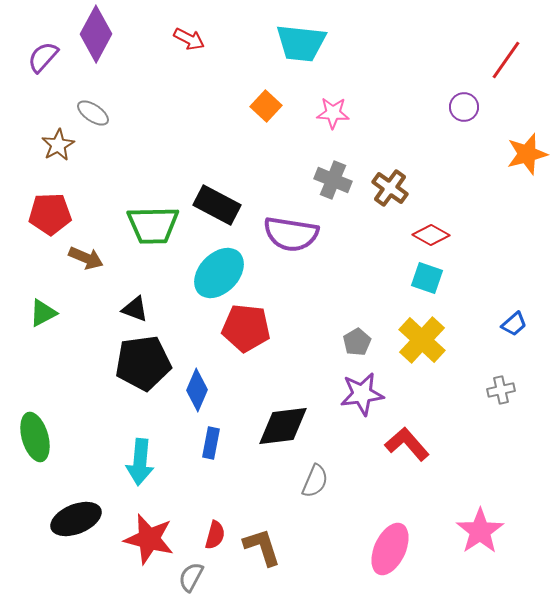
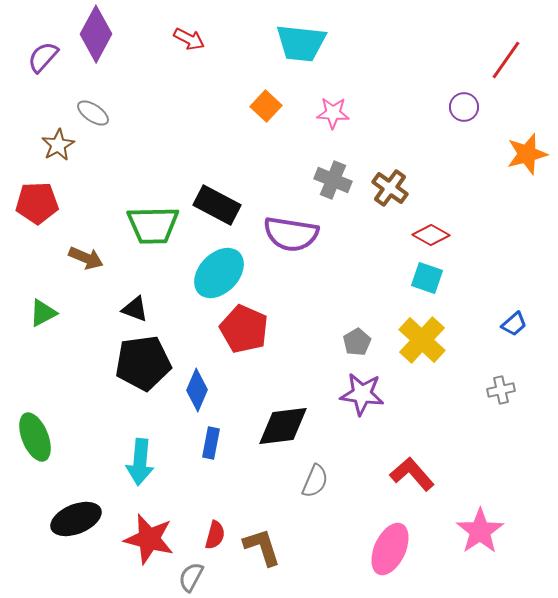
red pentagon at (50, 214): moved 13 px left, 11 px up
red pentagon at (246, 328): moved 2 px left, 1 px down; rotated 18 degrees clockwise
purple star at (362, 394): rotated 15 degrees clockwise
green ellipse at (35, 437): rotated 6 degrees counterclockwise
red L-shape at (407, 444): moved 5 px right, 30 px down
